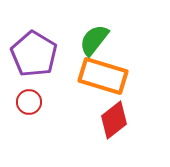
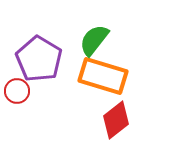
purple pentagon: moved 5 px right, 5 px down
red circle: moved 12 px left, 11 px up
red diamond: moved 2 px right
